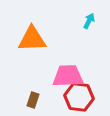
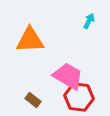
orange triangle: moved 2 px left, 1 px down
pink trapezoid: rotated 32 degrees clockwise
brown rectangle: rotated 70 degrees counterclockwise
